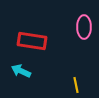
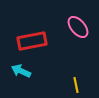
pink ellipse: moved 6 px left; rotated 40 degrees counterclockwise
red rectangle: rotated 20 degrees counterclockwise
